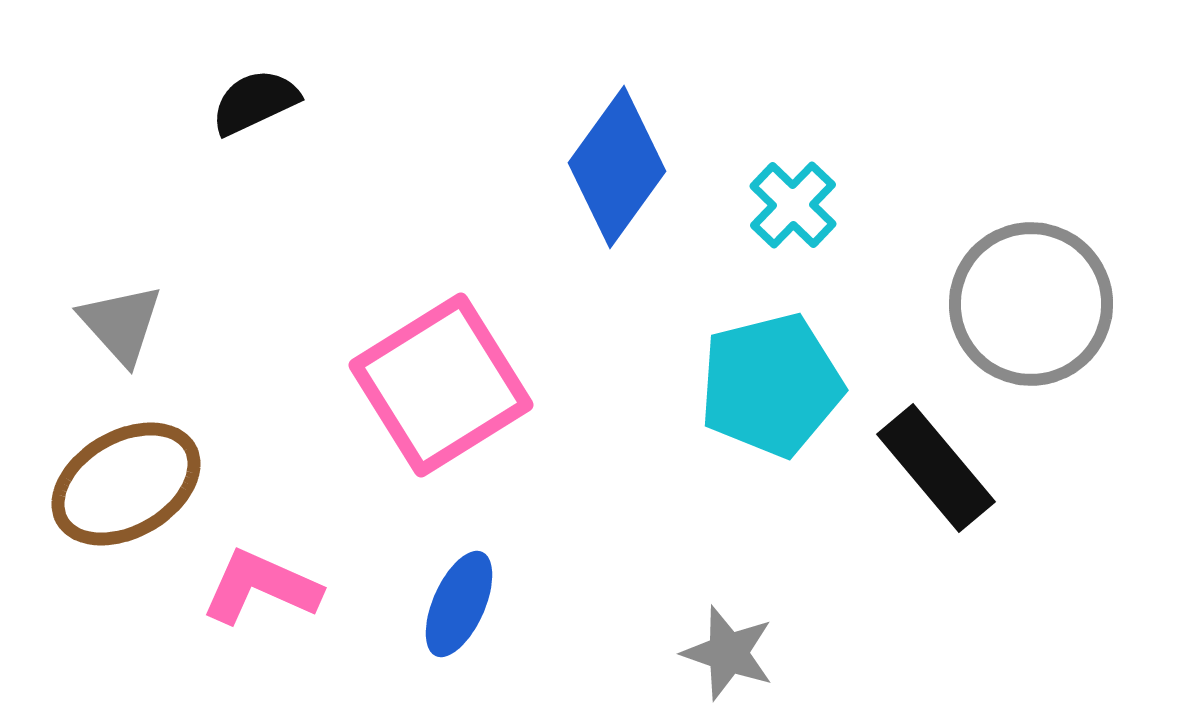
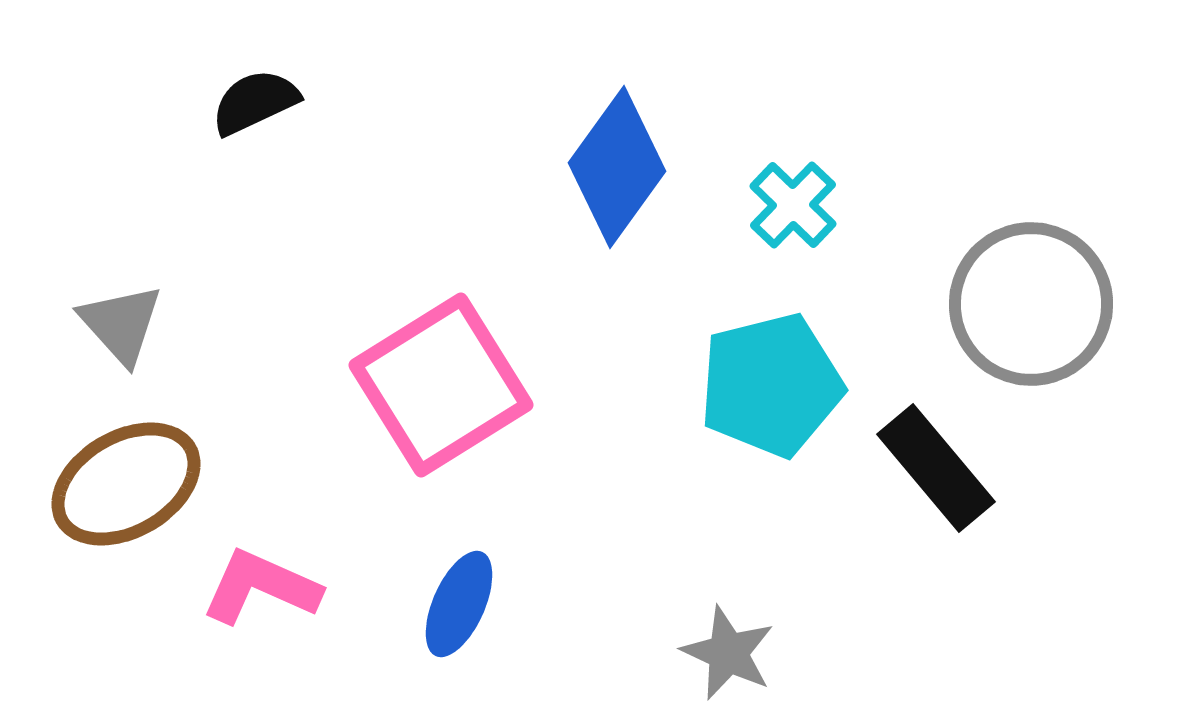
gray star: rotated 6 degrees clockwise
